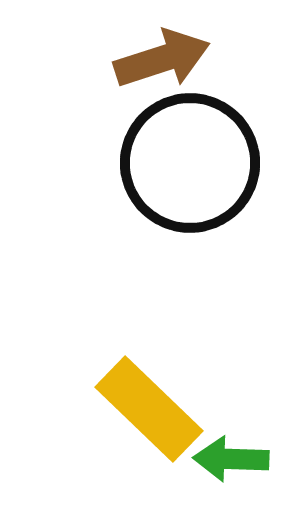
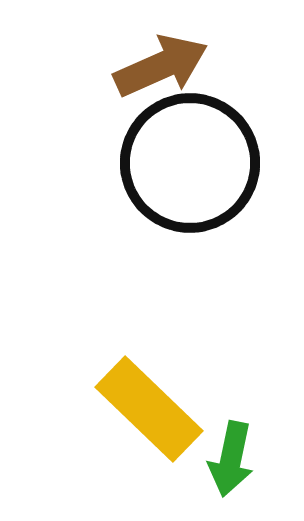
brown arrow: moved 1 px left, 7 px down; rotated 6 degrees counterclockwise
green arrow: rotated 80 degrees counterclockwise
